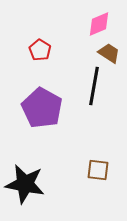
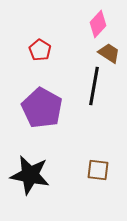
pink diamond: moved 1 px left; rotated 24 degrees counterclockwise
black star: moved 5 px right, 9 px up
